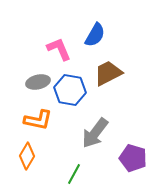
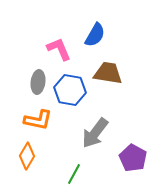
brown trapezoid: rotated 36 degrees clockwise
gray ellipse: rotated 70 degrees counterclockwise
purple pentagon: rotated 12 degrees clockwise
